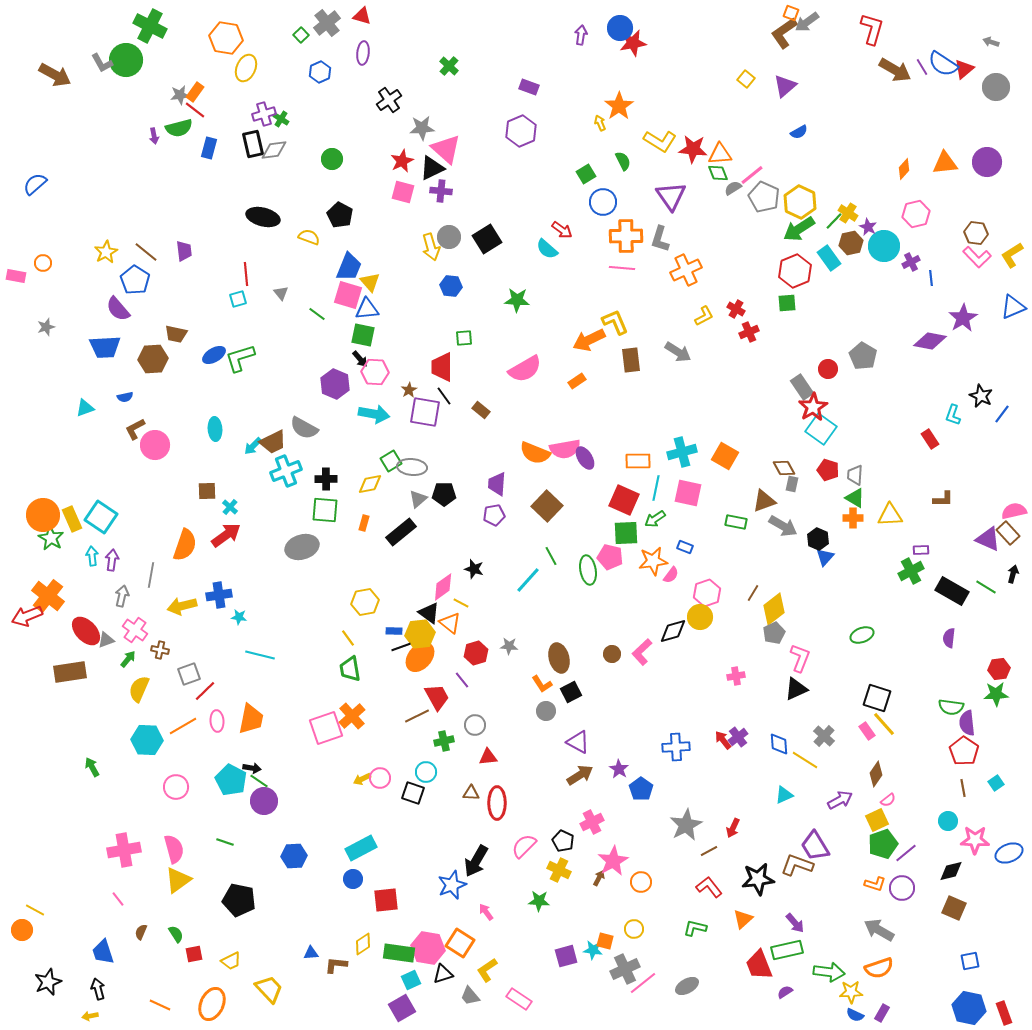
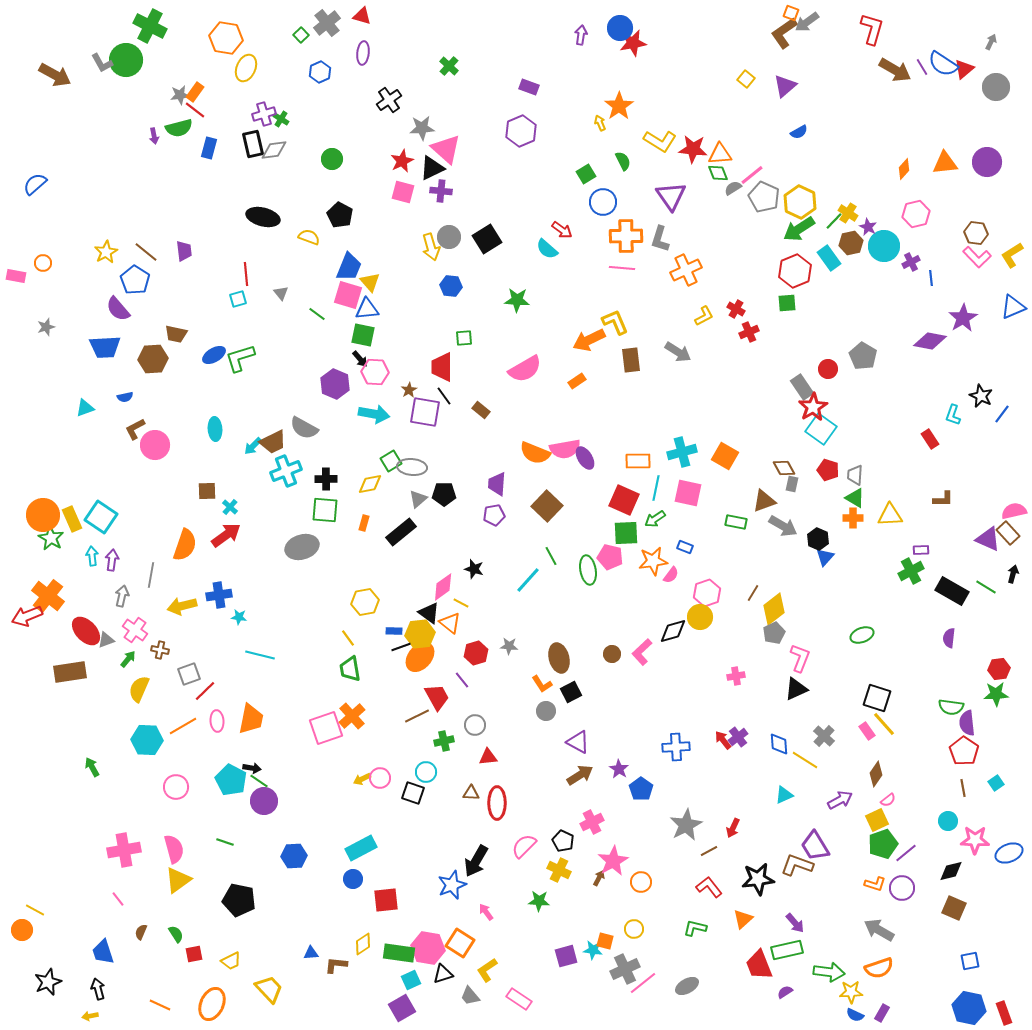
gray arrow at (991, 42): rotated 98 degrees clockwise
